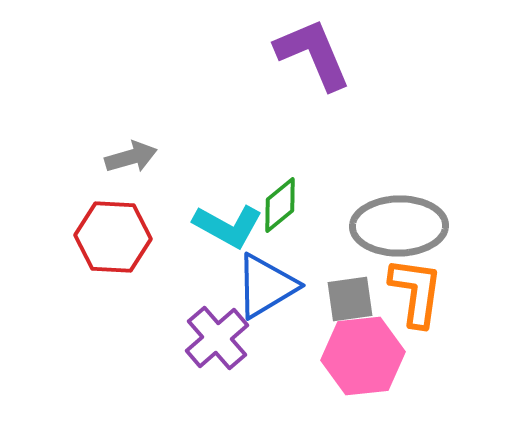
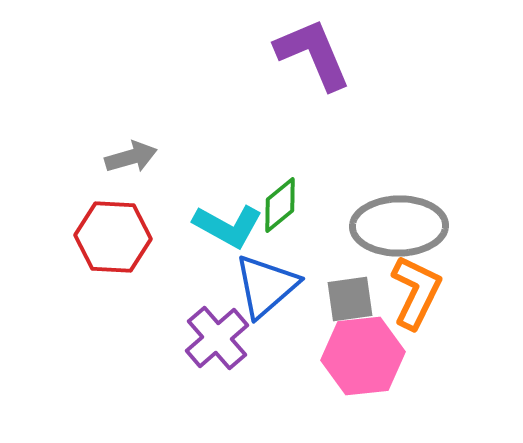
blue triangle: rotated 10 degrees counterclockwise
orange L-shape: rotated 18 degrees clockwise
